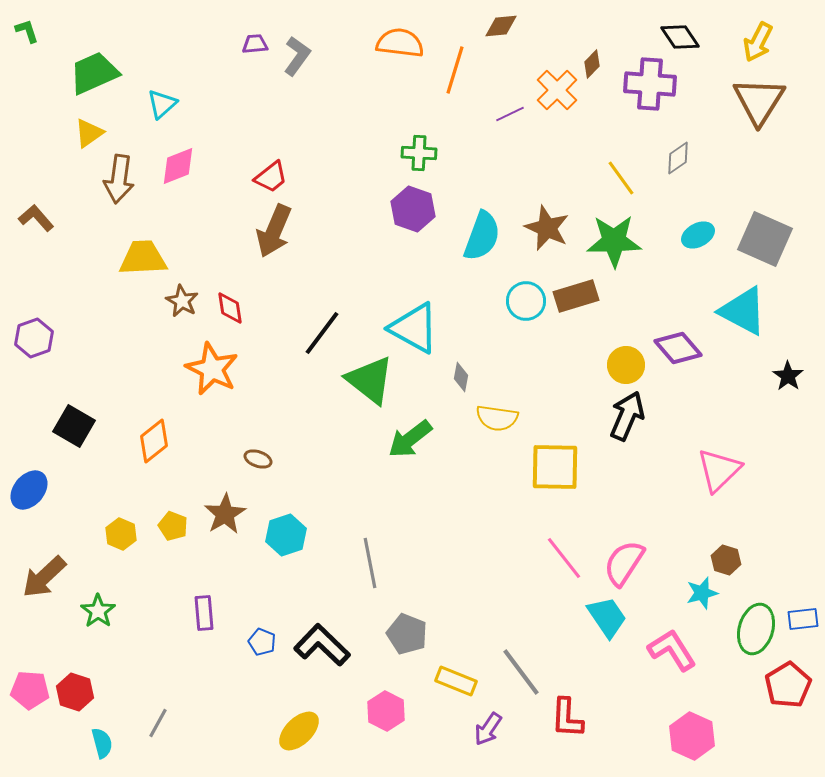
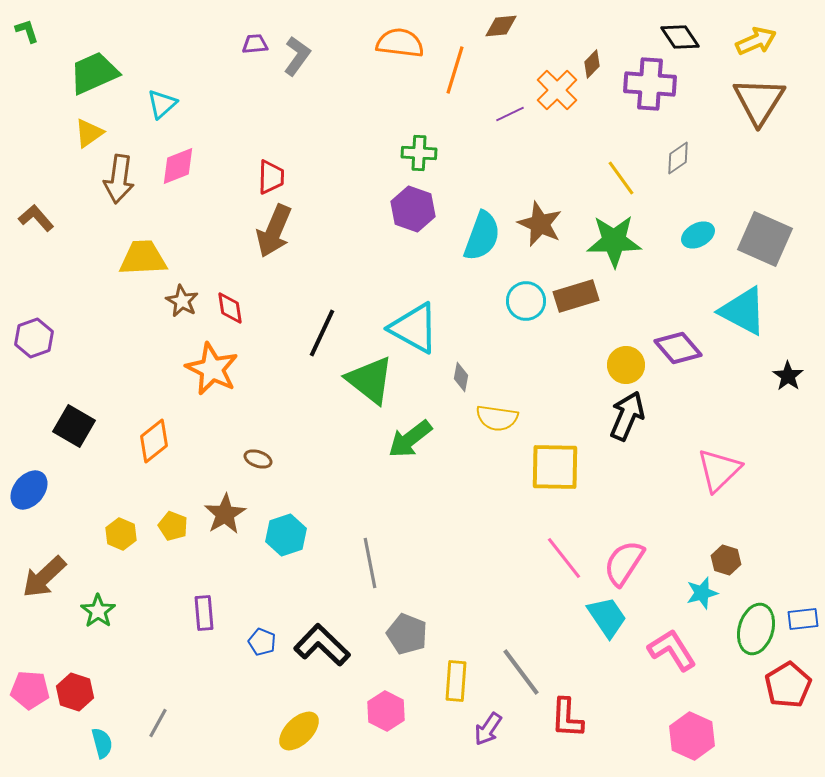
yellow arrow at (758, 42): moved 2 px left, 1 px up; rotated 141 degrees counterclockwise
red trapezoid at (271, 177): rotated 51 degrees counterclockwise
brown star at (547, 228): moved 7 px left, 4 px up
black line at (322, 333): rotated 12 degrees counterclockwise
yellow rectangle at (456, 681): rotated 72 degrees clockwise
